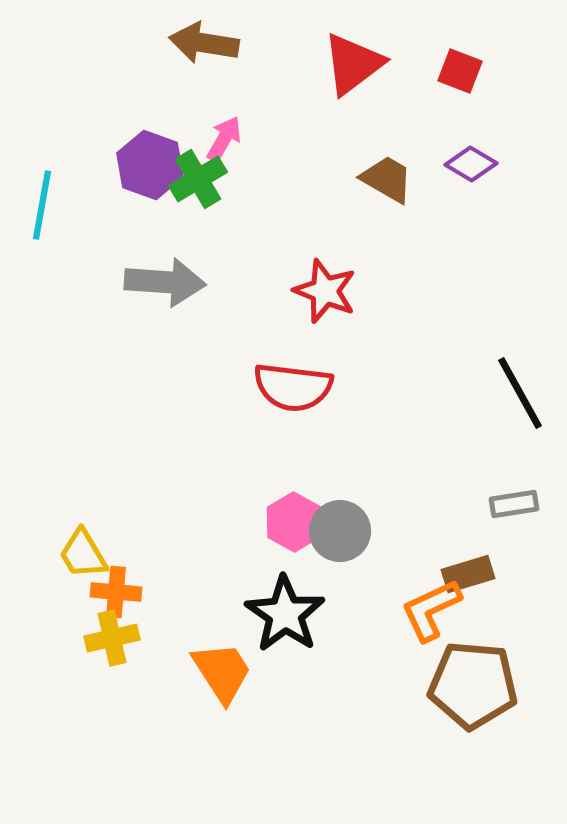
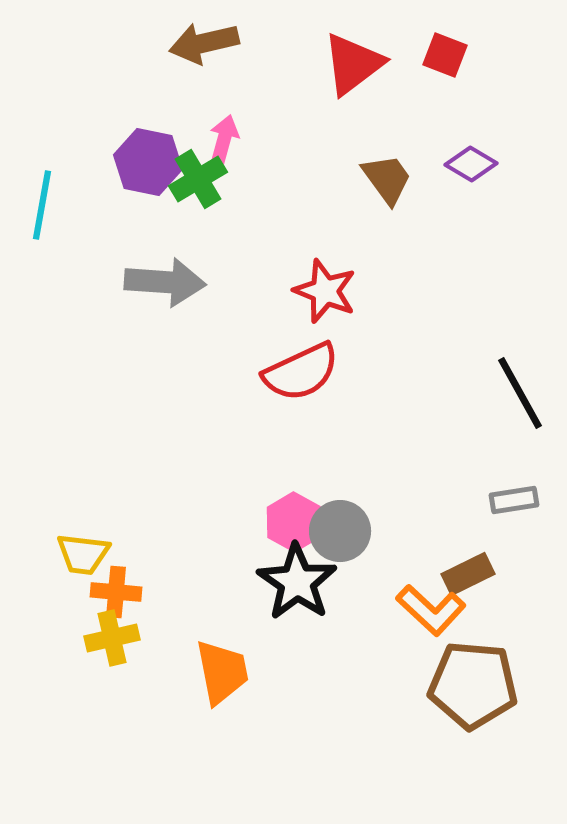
brown arrow: rotated 22 degrees counterclockwise
red square: moved 15 px left, 16 px up
pink arrow: rotated 15 degrees counterclockwise
purple hexagon: moved 2 px left, 3 px up; rotated 8 degrees counterclockwise
brown trapezoid: rotated 24 degrees clockwise
red semicircle: moved 8 px right, 15 px up; rotated 32 degrees counterclockwise
gray rectangle: moved 4 px up
yellow trapezoid: rotated 52 degrees counterclockwise
brown rectangle: rotated 9 degrees counterclockwise
orange L-shape: rotated 112 degrees counterclockwise
black star: moved 12 px right, 32 px up
orange trapezoid: rotated 22 degrees clockwise
